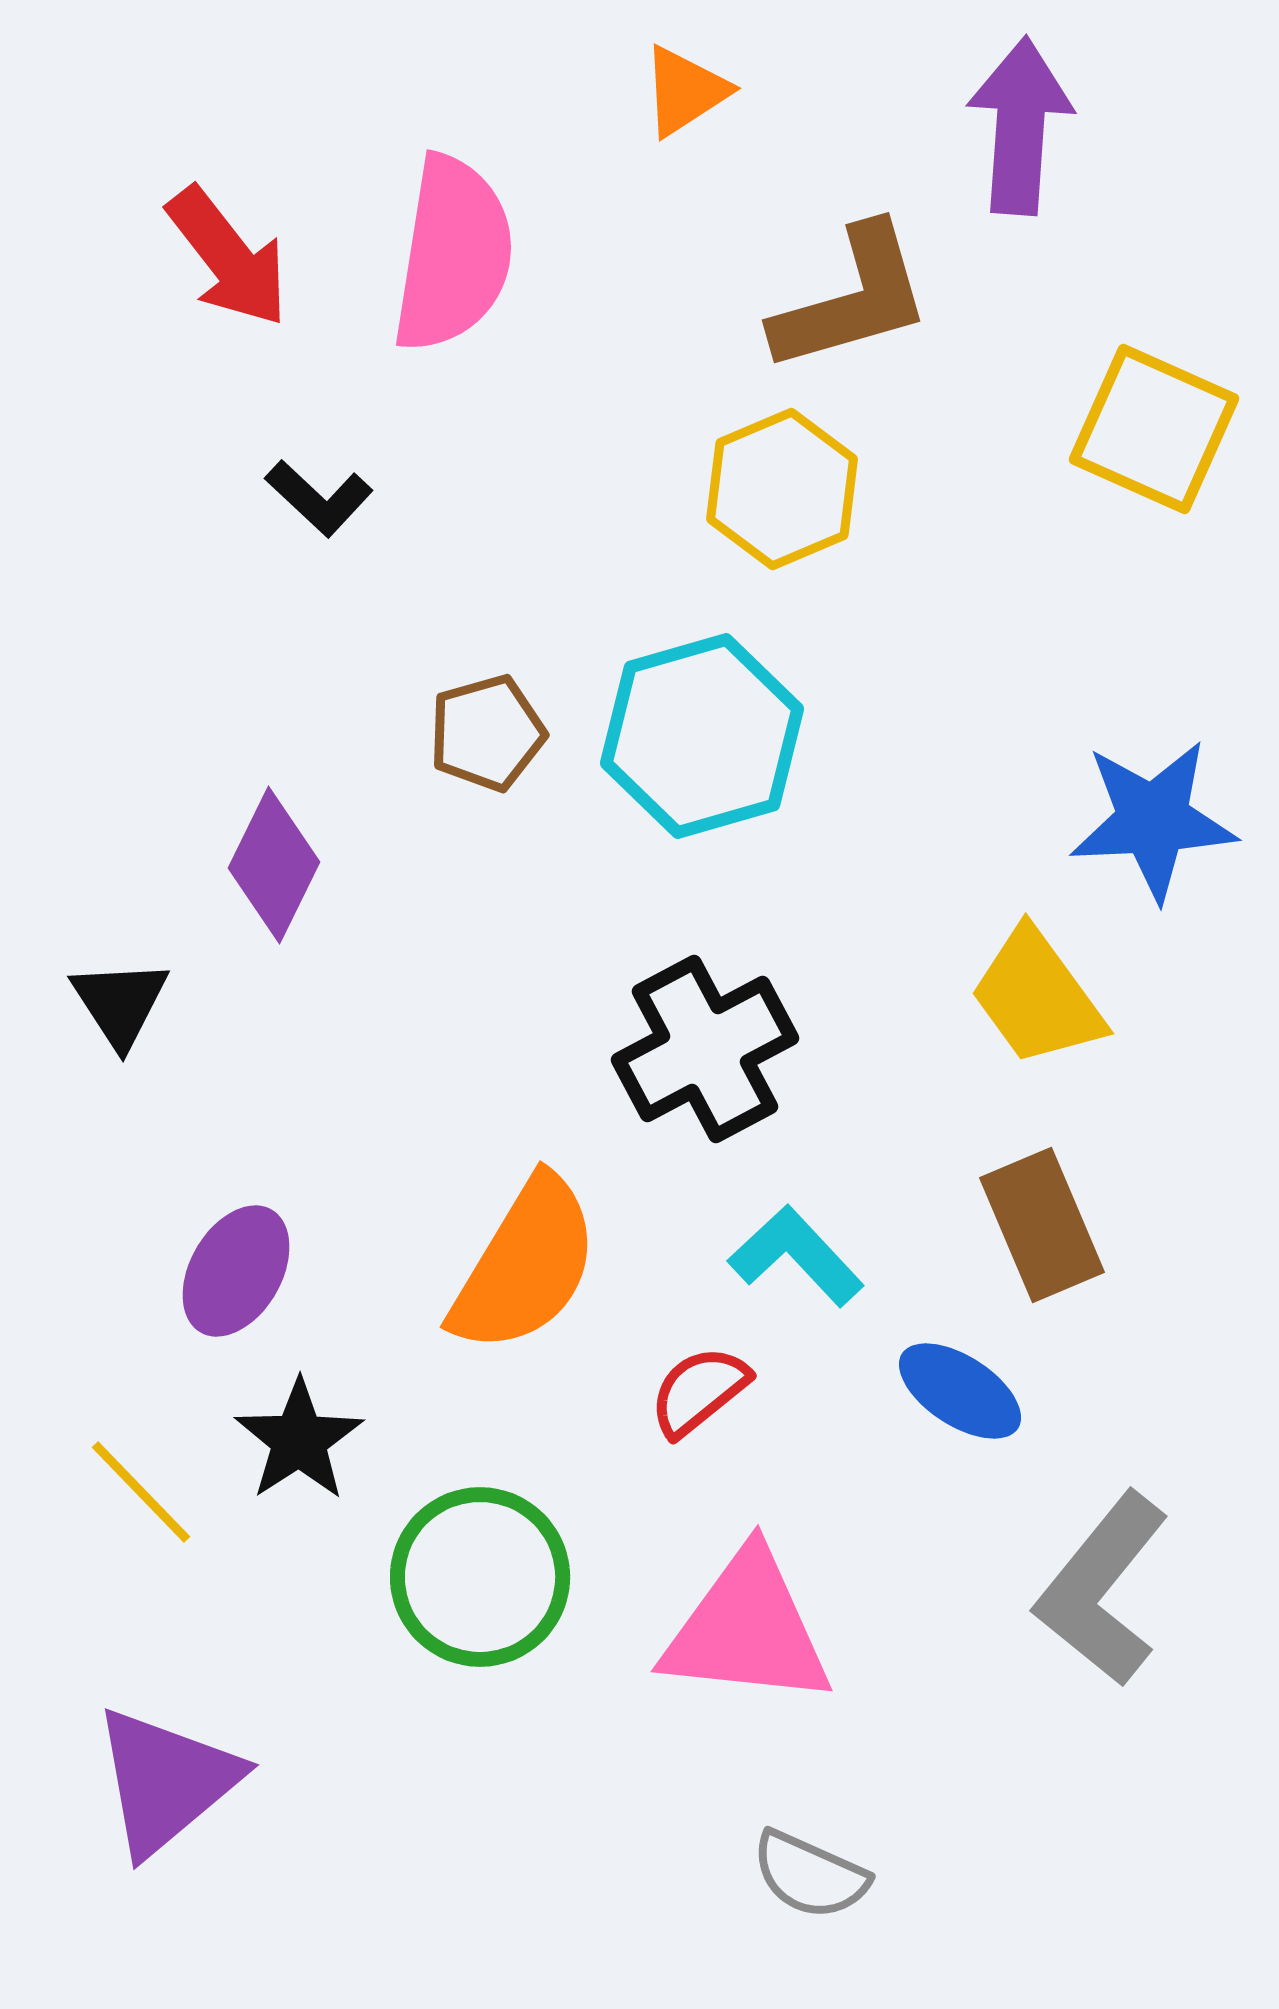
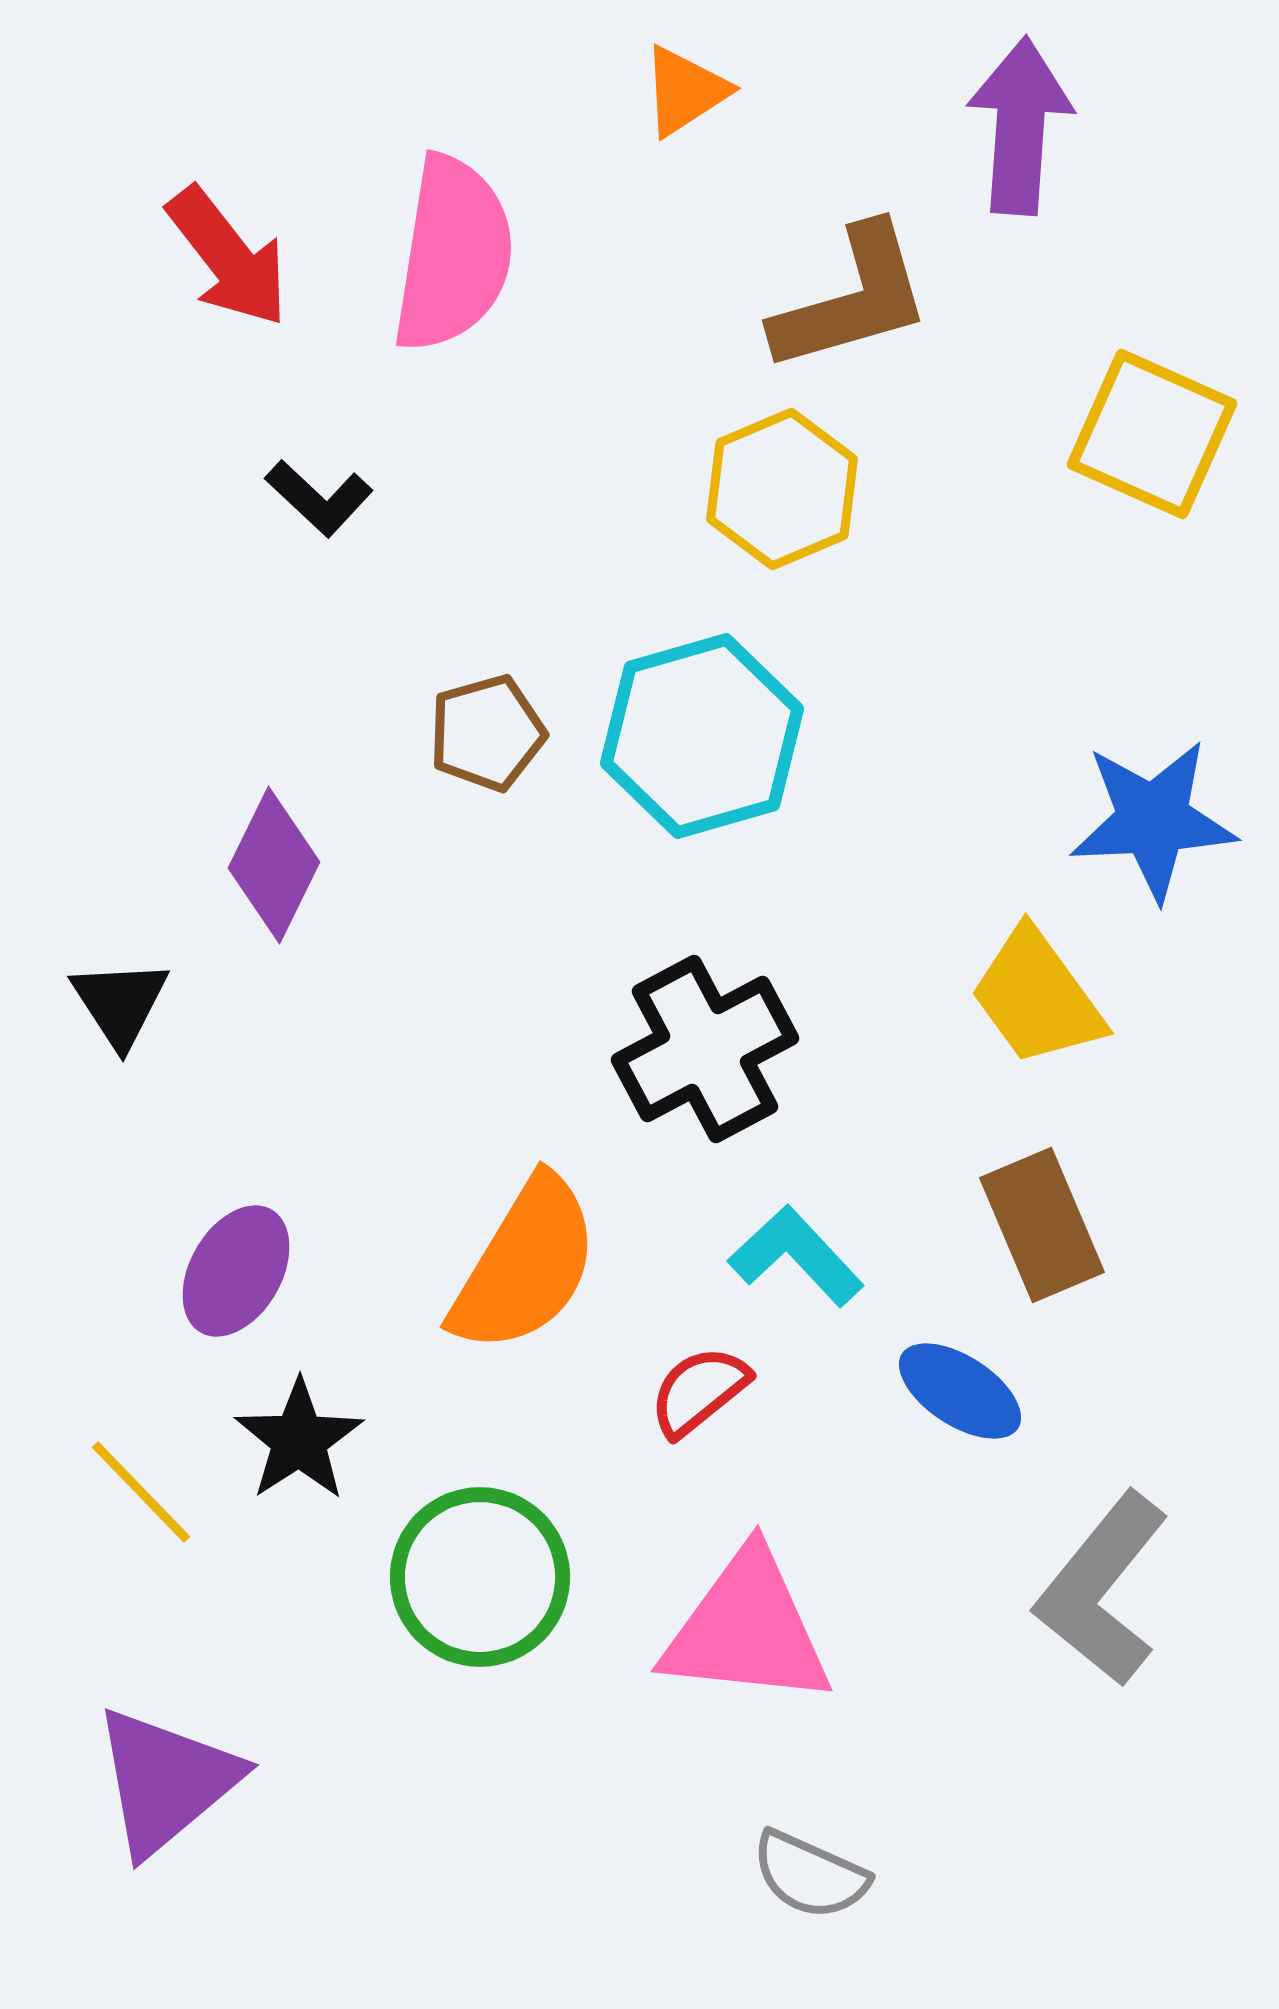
yellow square: moved 2 px left, 5 px down
